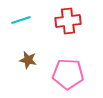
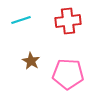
brown star: moved 3 px right, 1 px down; rotated 18 degrees clockwise
